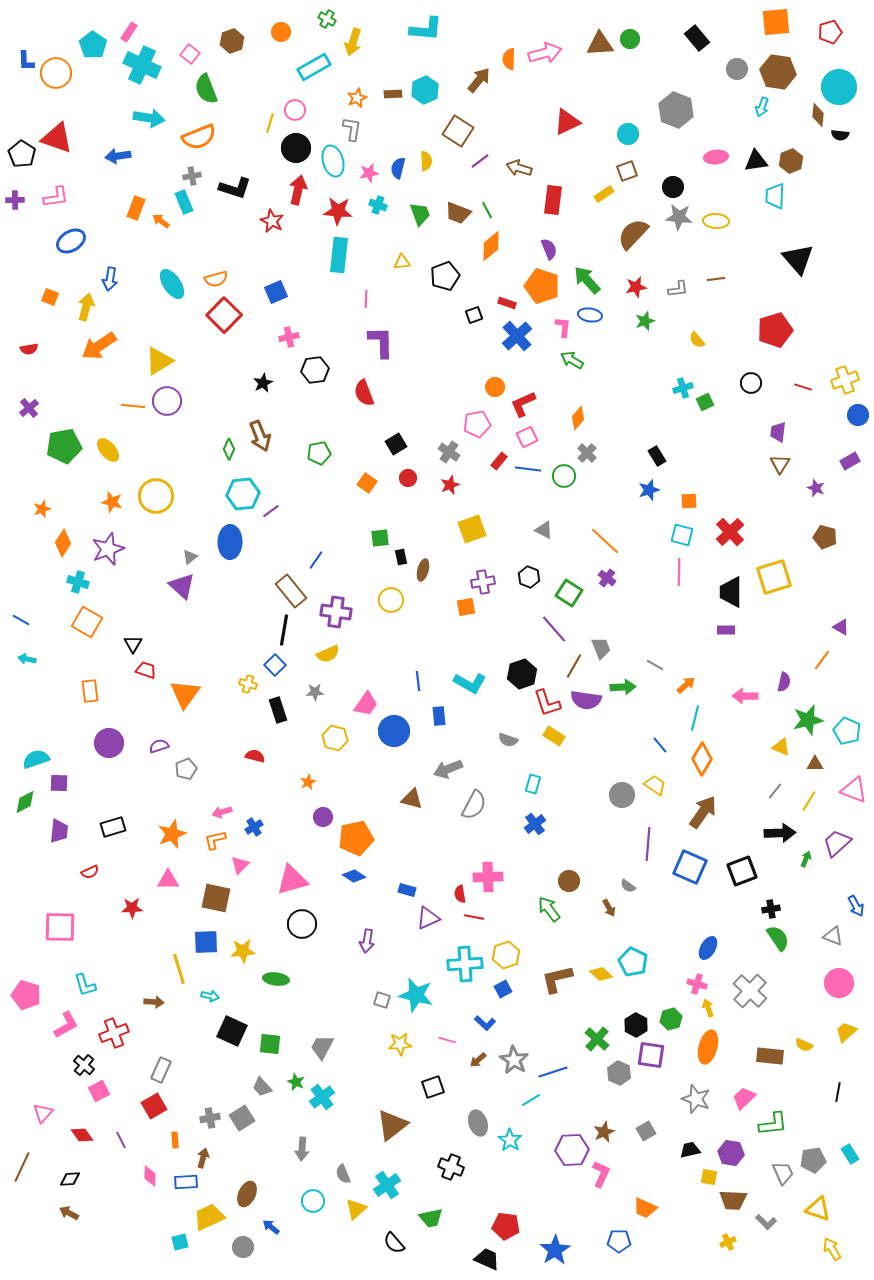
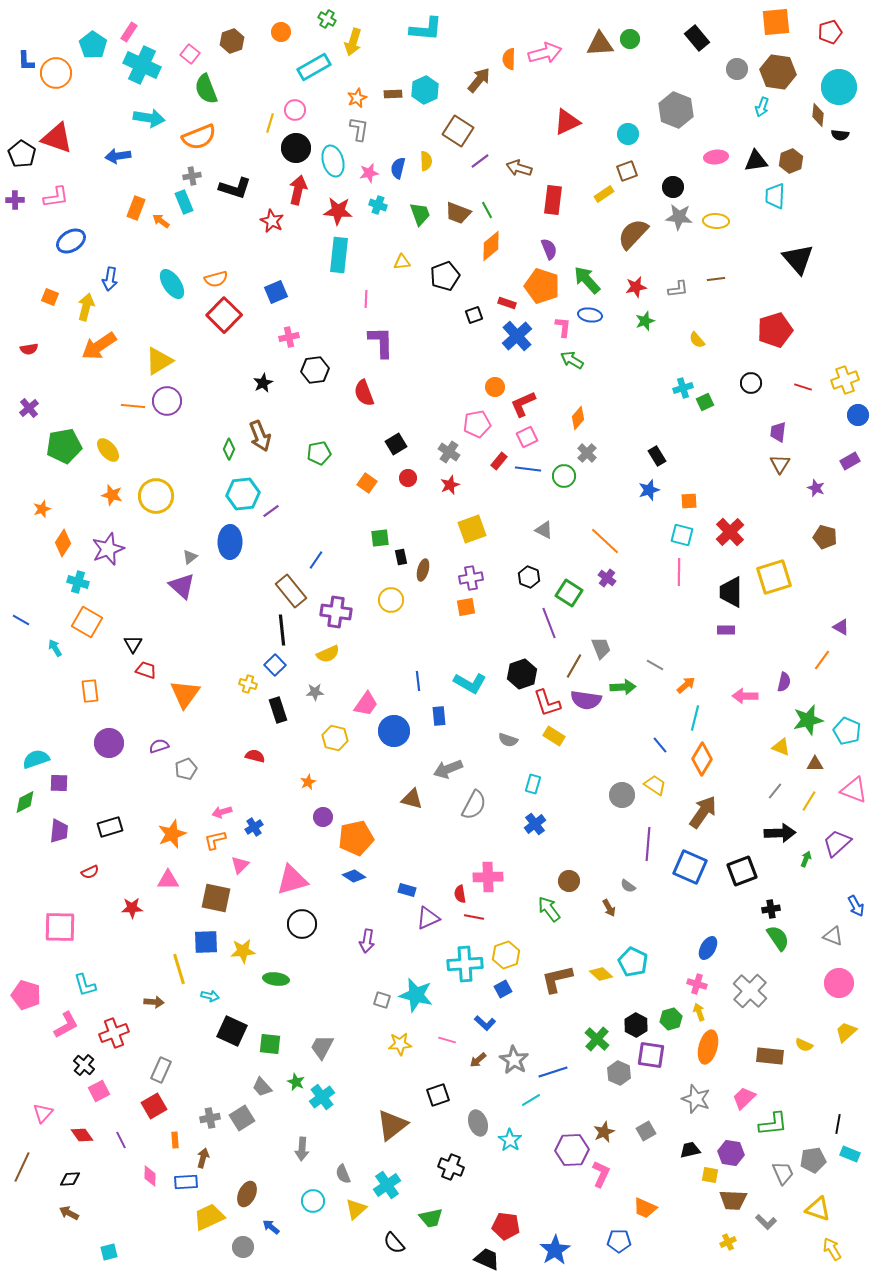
gray L-shape at (352, 129): moved 7 px right
orange star at (112, 502): moved 7 px up
purple cross at (483, 582): moved 12 px left, 4 px up
purple line at (554, 629): moved 5 px left, 6 px up; rotated 20 degrees clockwise
black line at (284, 630): moved 2 px left; rotated 16 degrees counterclockwise
cyan arrow at (27, 659): moved 28 px right, 11 px up; rotated 48 degrees clockwise
black rectangle at (113, 827): moved 3 px left
yellow arrow at (708, 1008): moved 9 px left, 4 px down
black square at (433, 1087): moved 5 px right, 8 px down
black line at (838, 1092): moved 32 px down
cyan rectangle at (850, 1154): rotated 36 degrees counterclockwise
yellow square at (709, 1177): moved 1 px right, 2 px up
cyan square at (180, 1242): moved 71 px left, 10 px down
